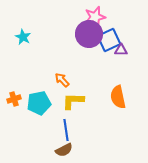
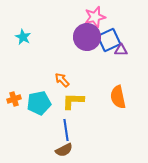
purple circle: moved 2 px left, 3 px down
